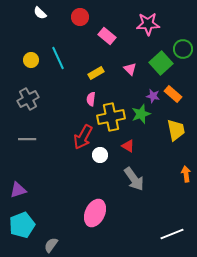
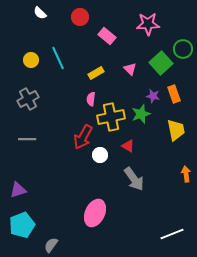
orange rectangle: moved 1 px right; rotated 30 degrees clockwise
